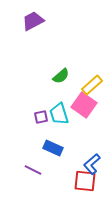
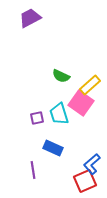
purple trapezoid: moved 3 px left, 3 px up
green semicircle: rotated 66 degrees clockwise
yellow rectangle: moved 2 px left
pink square: moved 3 px left, 2 px up
purple square: moved 4 px left, 1 px down
purple line: rotated 54 degrees clockwise
red square: rotated 30 degrees counterclockwise
